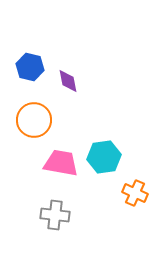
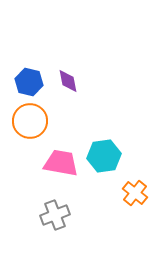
blue hexagon: moved 1 px left, 15 px down
orange circle: moved 4 px left, 1 px down
cyan hexagon: moved 1 px up
orange cross: rotated 15 degrees clockwise
gray cross: rotated 28 degrees counterclockwise
